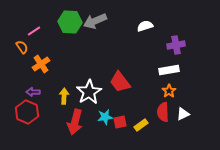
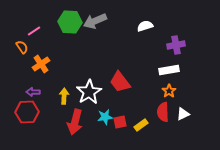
red hexagon: rotated 25 degrees counterclockwise
